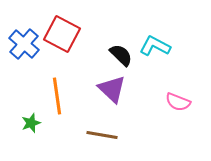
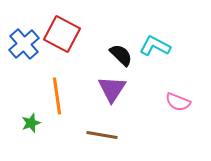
blue cross: rotated 8 degrees clockwise
purple triangle: rotated 20 degrees clockwise
